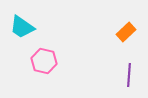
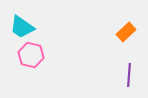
pink hexagon: moved 13 px left, 6 px up
